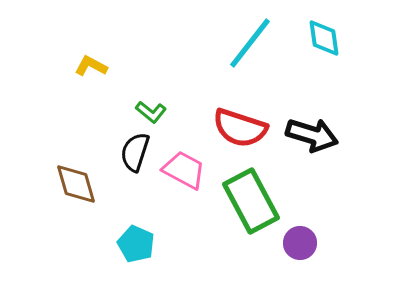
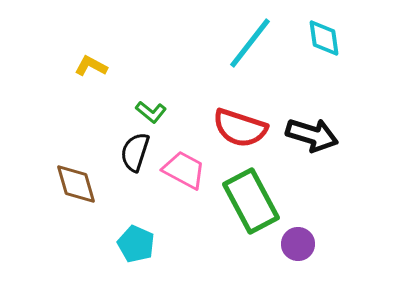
purple circle: moved 2 px left, 1 px down
